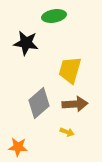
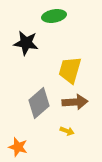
brown arrow: moved 2 px up
yellow arrow: moved 1 px up
orange star: rotated 12 degrees clockwise
